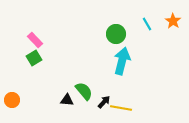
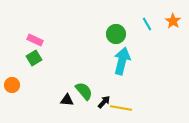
pink rectangle: rotated 21 degrees counterclockwise
orange circle: moved 15 px up
